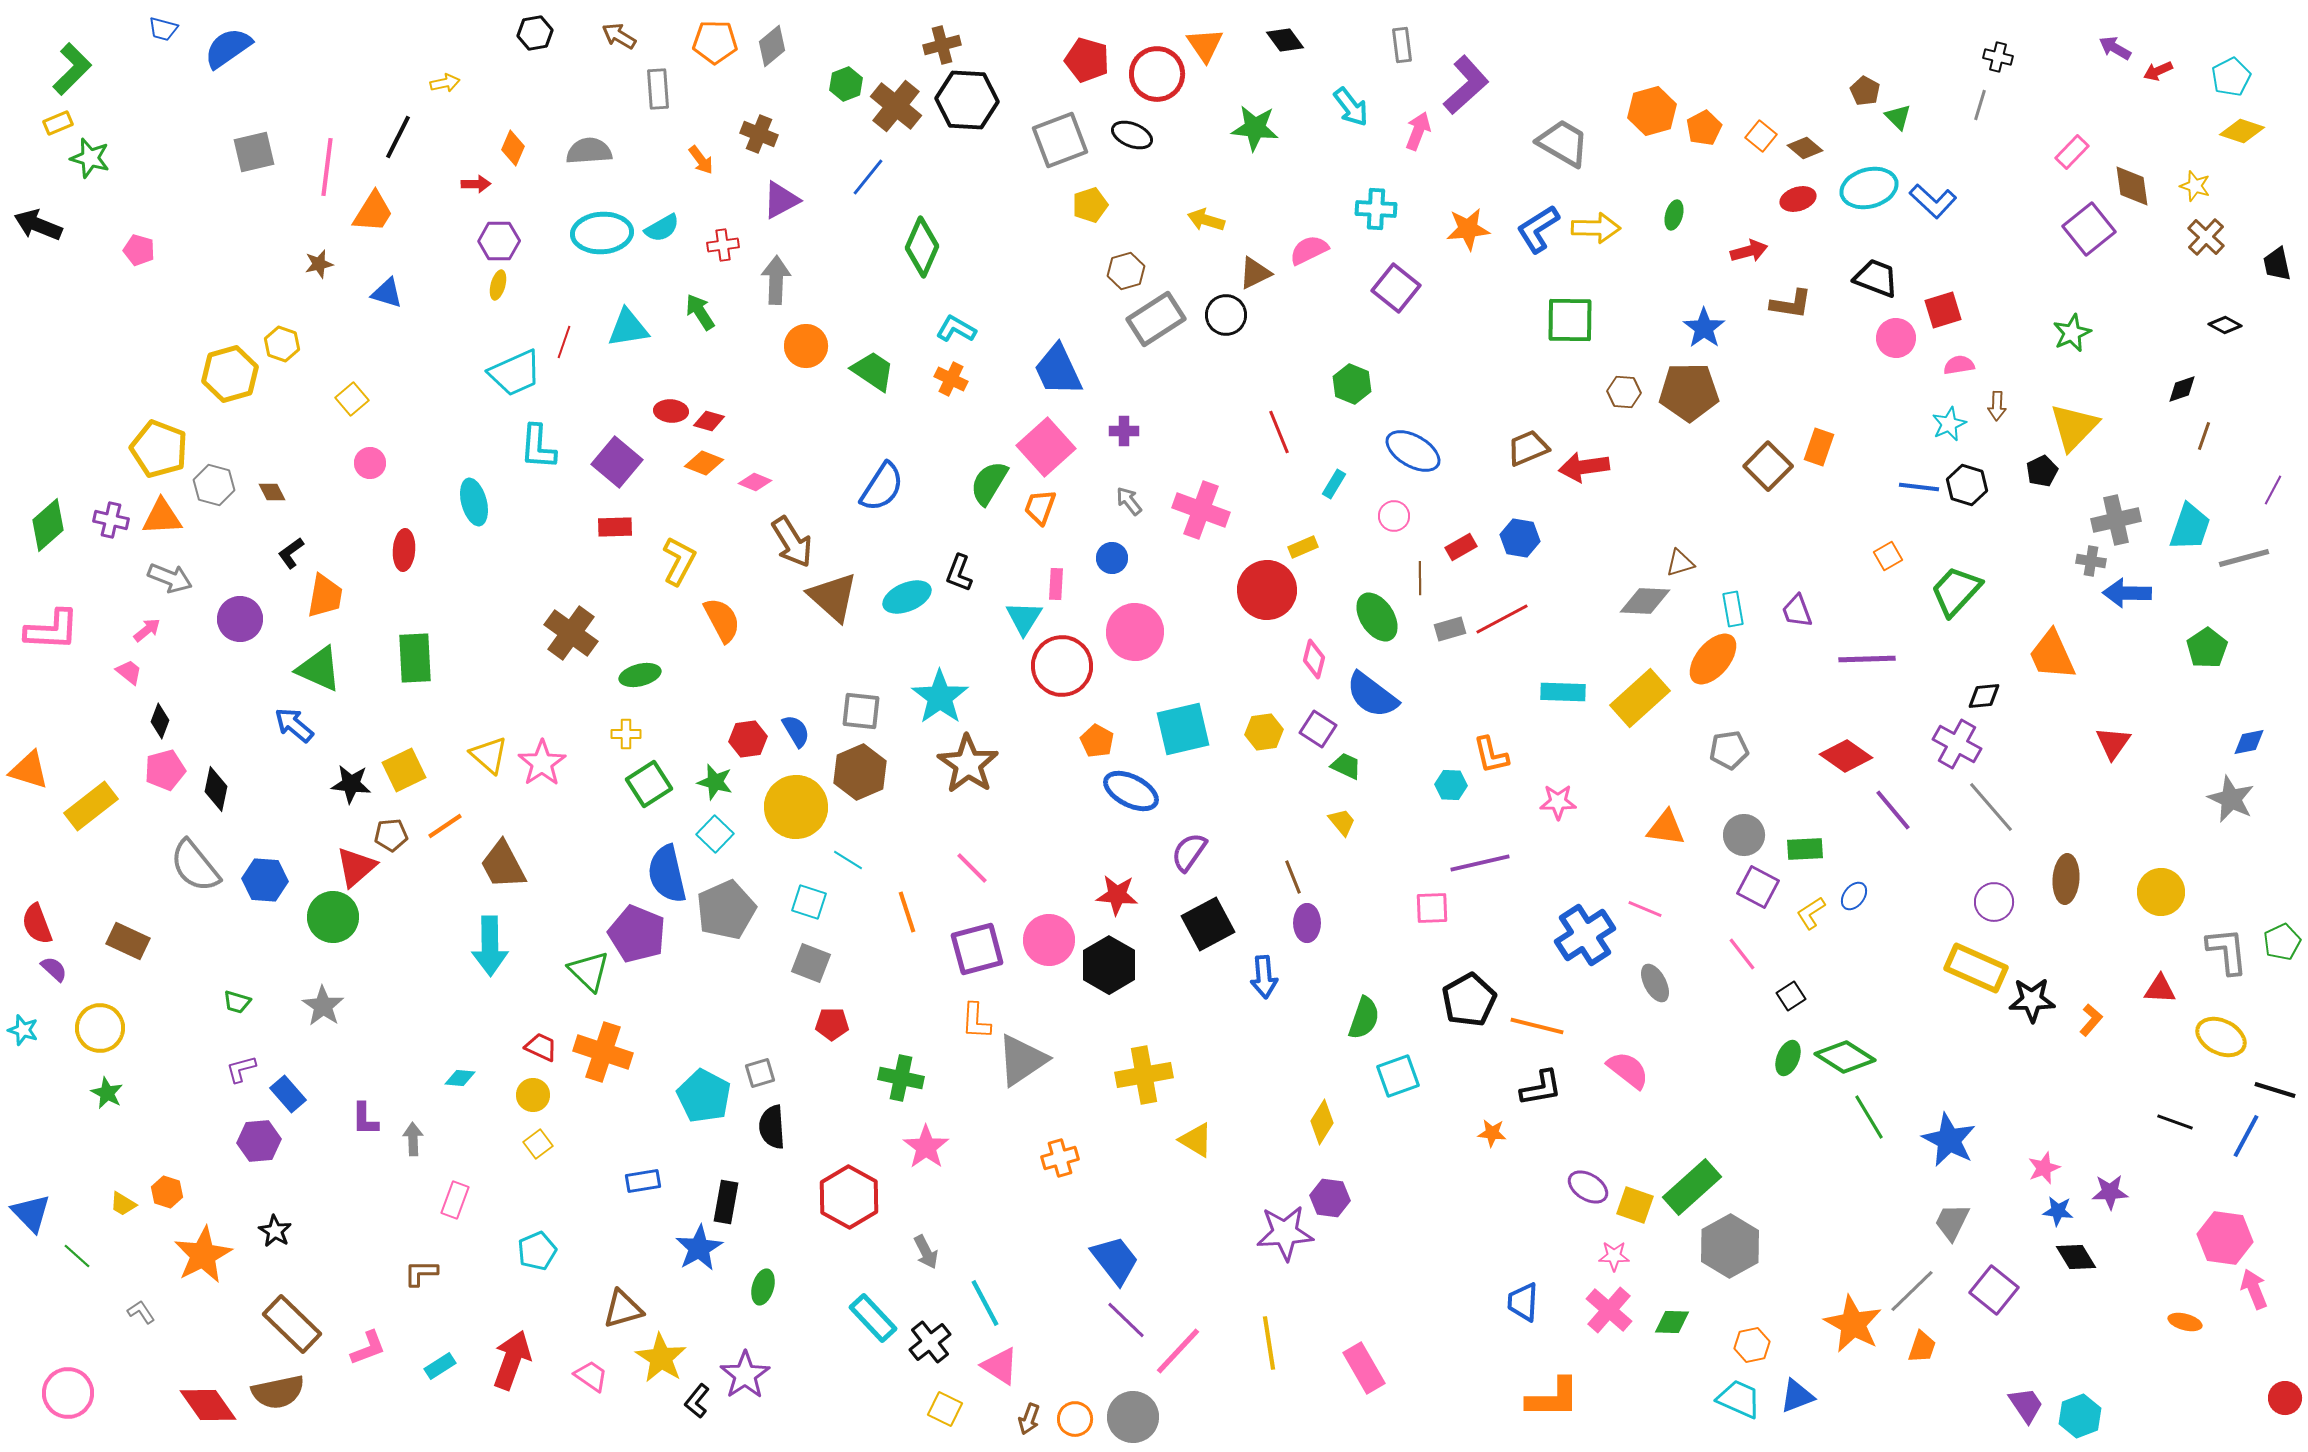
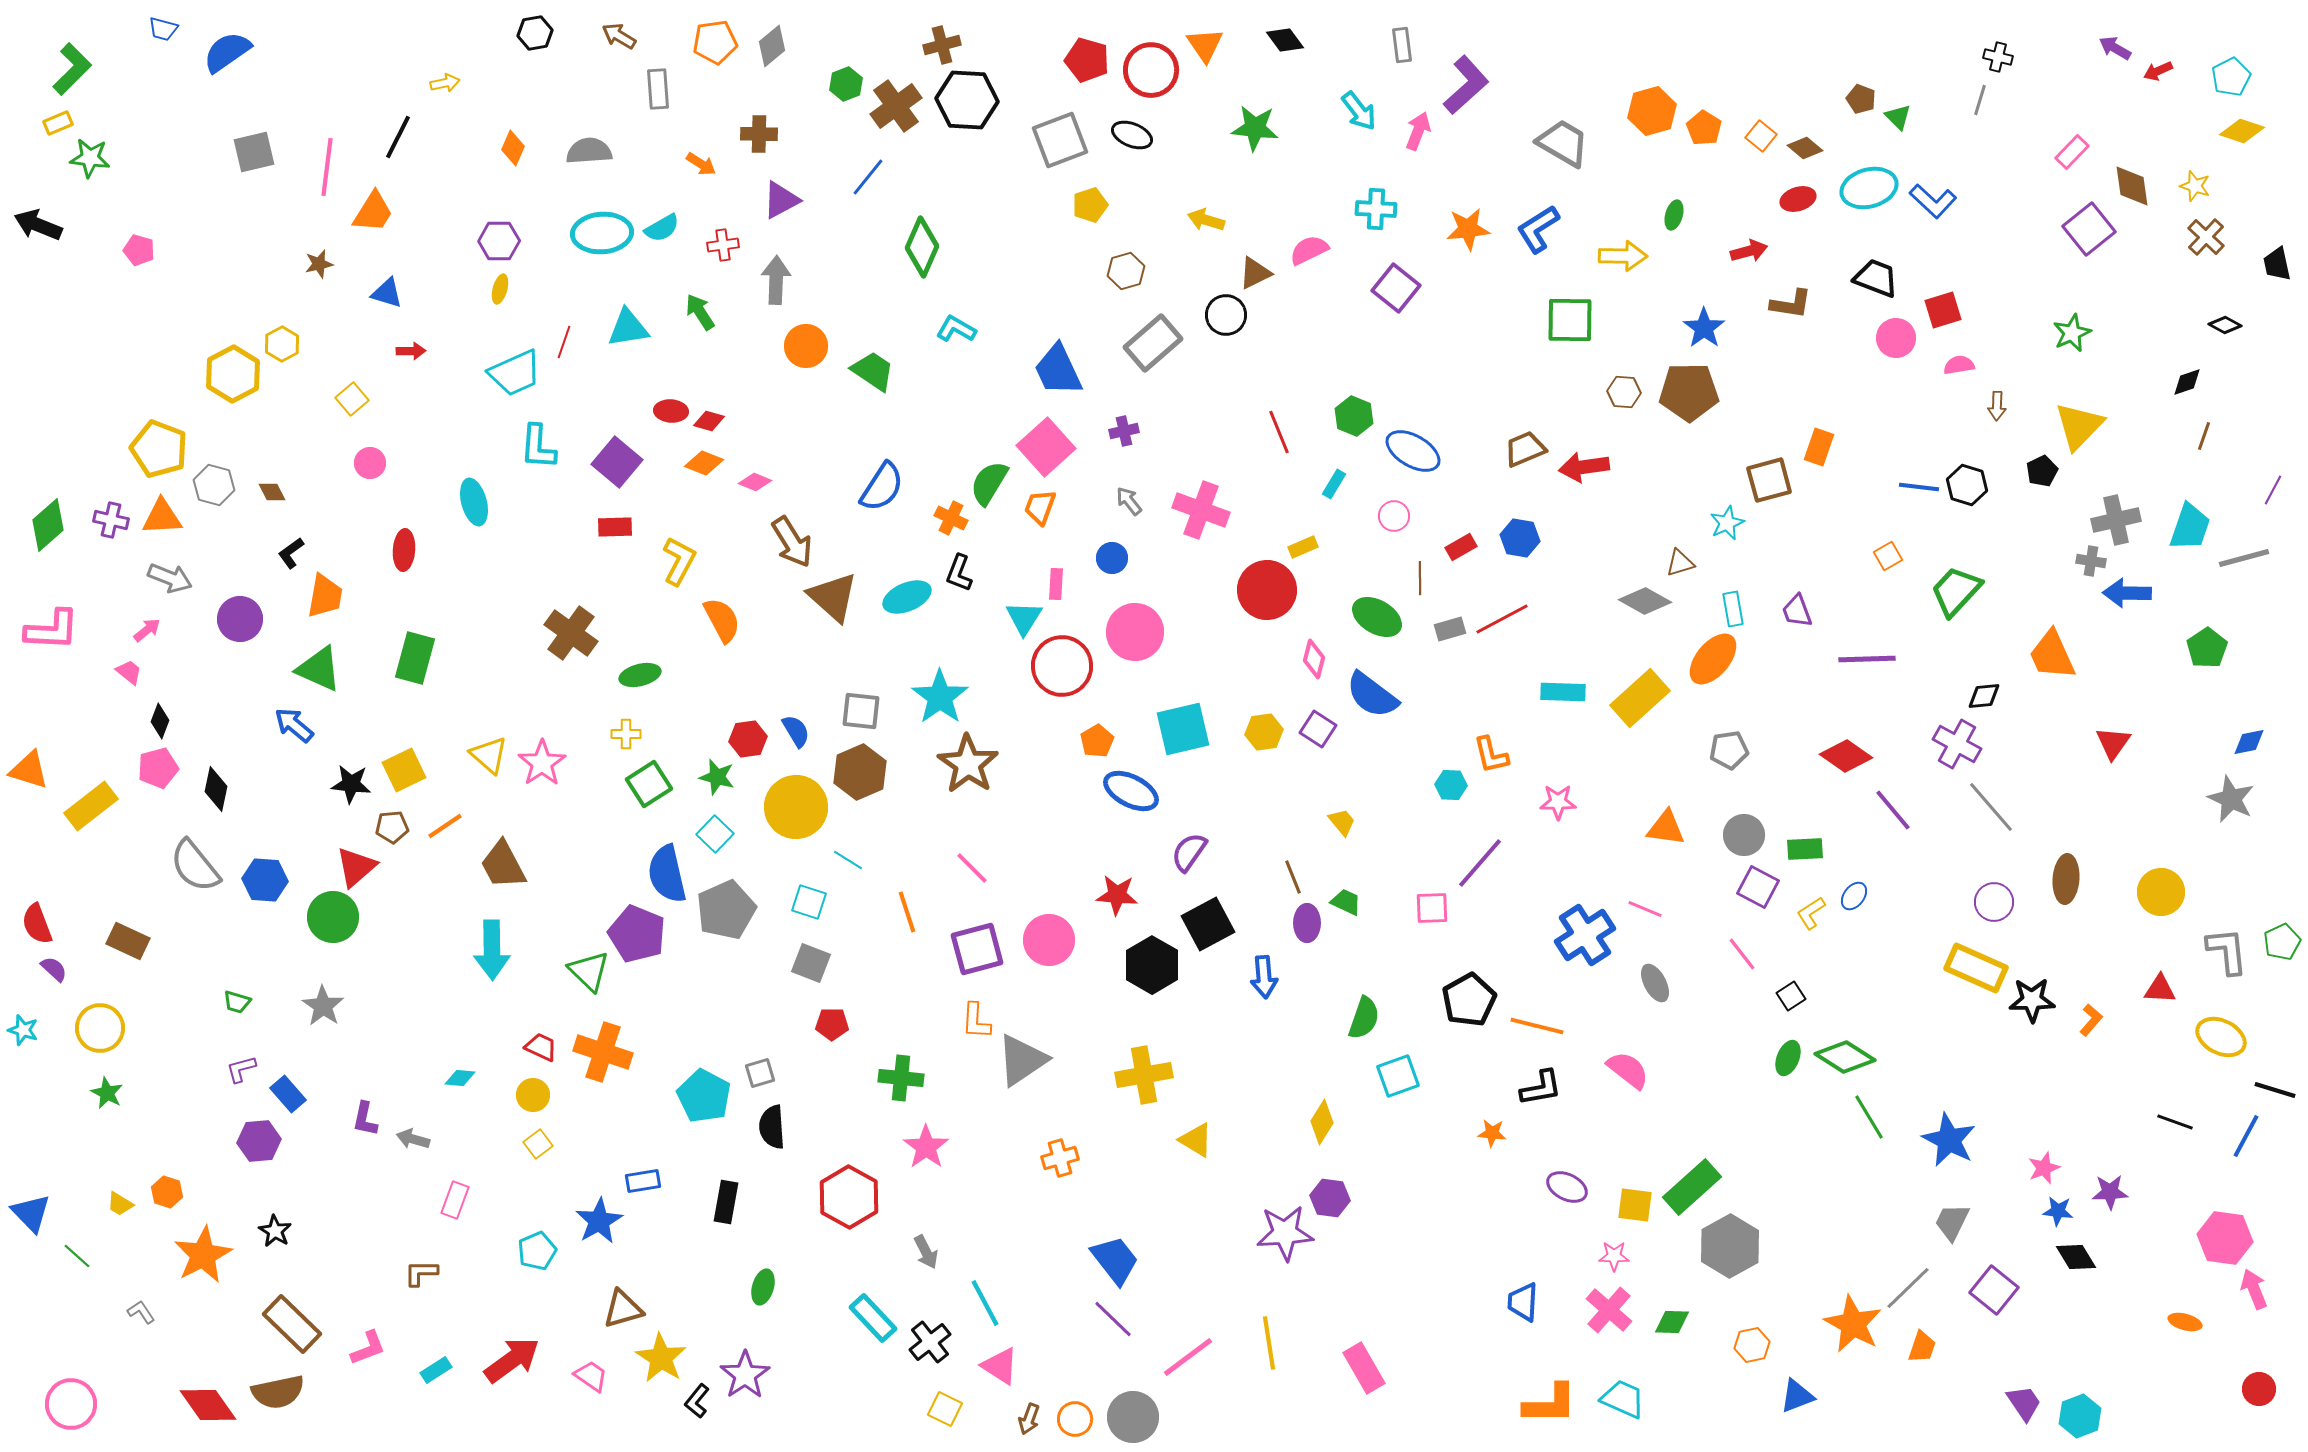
orange pentagon at (715, 42): rotated 9 degrees counterclockwise
blue semicircle at (228, 48): moved 1 px left, 4 px down
red circle at (1157, 74): moved 6 px left, 4 px up
brown pentagon at (1865, 91): moved 4 px left, 8 px down; rotated 8 degrees counterclockwise
gray line at (1980, 105): moved 5 px up
brown cross at (896, 106): rotated 15 degrees clockwise
cyan arrow at (1351, 107): moved 8 px right, 4 px down
orange pentagon at (1704, 128): rotated 12 degrees counterclockwise
brown cross at (759, 134): rotated 21 degrees counterclockwise
green star at (90, 158): rotated 9 degrees counterclockwise
orange arrow at (701, 160): moved 4 px down; rotated 20 degrees counterclockwise
red arrow at (476, 184): moved 65 px left, 167 px down
yellow arrow at (1596, 228): moved 27 px right, 28 px down
yellow ellipse at (498, 285): moved 2 px right, 4 px down
gray rectangle at (1156, 319): moved 3 px left, 24 px down; rotated 8 degrees counterclockwise
yellow hexagon at (282, 344): rotated 12 degrees clockwise
yellow hexagon at (230, 374): moved 3 px right; rotated 12 degrees counterclockwise
orange cross at (951, 379): moved 139 px down
green hexagon at (1352, 384): moved 2 px right, 32 px down
black diamond at (2182, 389): moved 5 px right, 7 px up
cyan star at (1949, 424): moved 222 px left, 99 px down
yellow triangle at (2074, 427): moved 5 px right, 1 px up
purple cross at (1124, 431): rotated 12 degrees counterclockwise
brown trapezoid at (1528, 448): moved 3 px left, 1 px down
brown square at (1768, 466): moved 1 px right, 14 px down; rotated 30 degrees clockwise
gray diamond at (1645, 601): rotated 27 degrees clockwise
green ellipse at (1377, 617): rotated 27 degrees counterclockwise
green rectangle at (415, 658): rotated 18 degrees clockwise
orange pentagon at (1097, 741): rotated 12 degrees clockwise
green trapezoid at (1346, 766): moved 136 px down
pink pentagon at (165, 770): moved 7 px left, 2 px up
green star at (715, 782): moved 2 px right, 5 px up
brown pentagon at (391, 835): moved 1 px right, 8 px up
purple line at (1480, 863): rotated 36 degrees counterclockwise
cyan arrow at (490, 946): moved 2 px right, 4 px down
black hexagon at (1109, 965): moved 43 px right
green cross at (901, 1078): rotated 6 degrees counterclockwise
purple L-shape at (365, 1119): rotated 12 degrees clockwise
gray arrow at (413, 1139): rotated 72 degrees counterclockwise
purple ellipse at (1588, 1187): moved 21 px left; rotated 6 degrees counterclockwise
yellow trapezoid at (123, 1204): moved 3 px left
yellow square at (1635, 1205): rotated 12 degrees counterclockwise
blue star at (699, 1248): moved 100 px left, 27 px up
gray line at (1912, 1291): moved 4 px left, 3 px up
purple line at (1126, 1320): moved 13 px left, 1 px up
pink line at (1178, 1351): moved 10 px right, 6 px down; rotated 10 degrees clockwise
red arrow at (512, 1360): rotated 34 degrees clockwise
cyan rectangle at (440, 1366): moved 4 px left, 4 px down
pink circle at (68, 1393): moved 3 px right, 11 px down
orange L-shape at (1553, 1398): moved 3 px left, 6 px down
red circle at (2285, 1398): moved 26 px left, 9 px up
cyan trapezoid at (1739, 1399): moved 116 px left
purple trapezoid at (2026, 1405): moved 2 px left, 2 px up
